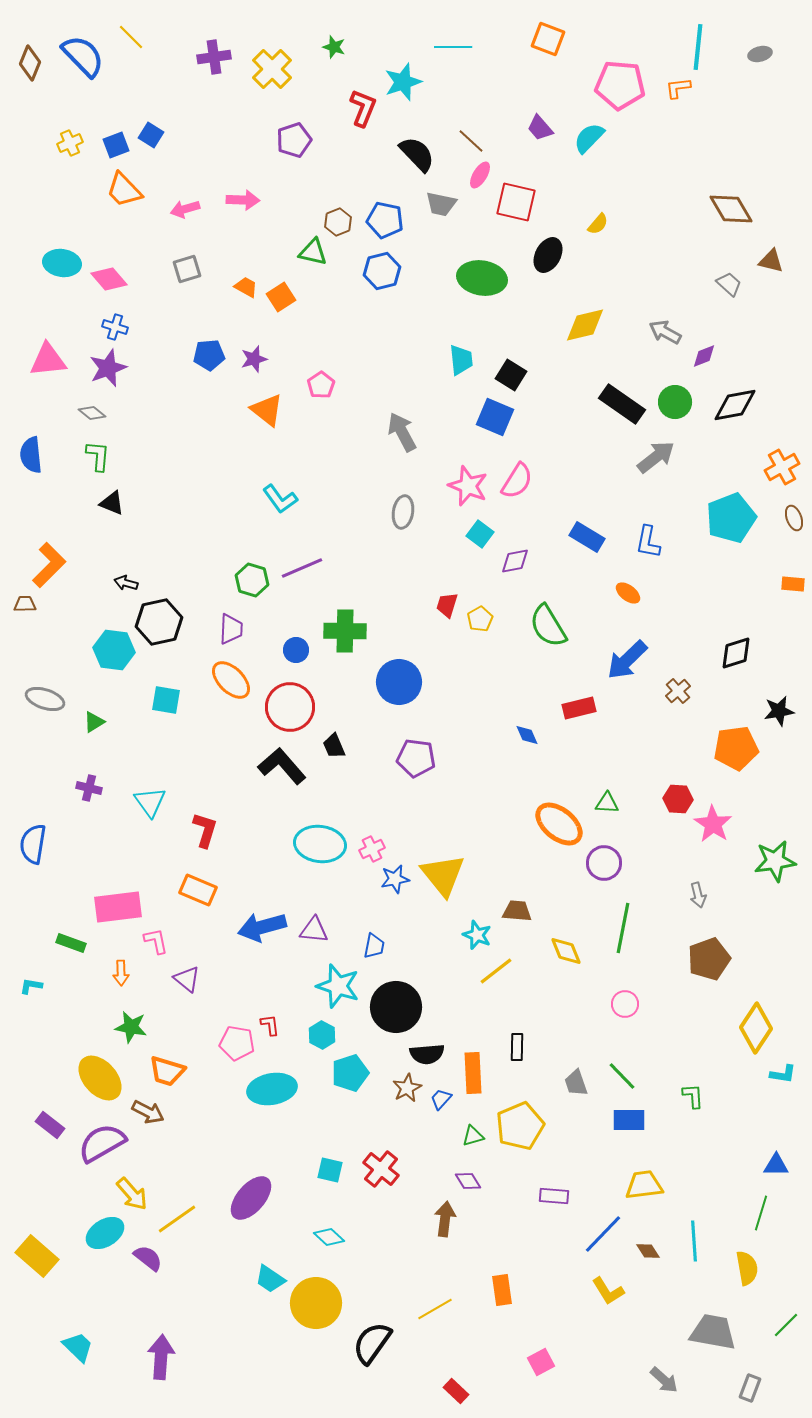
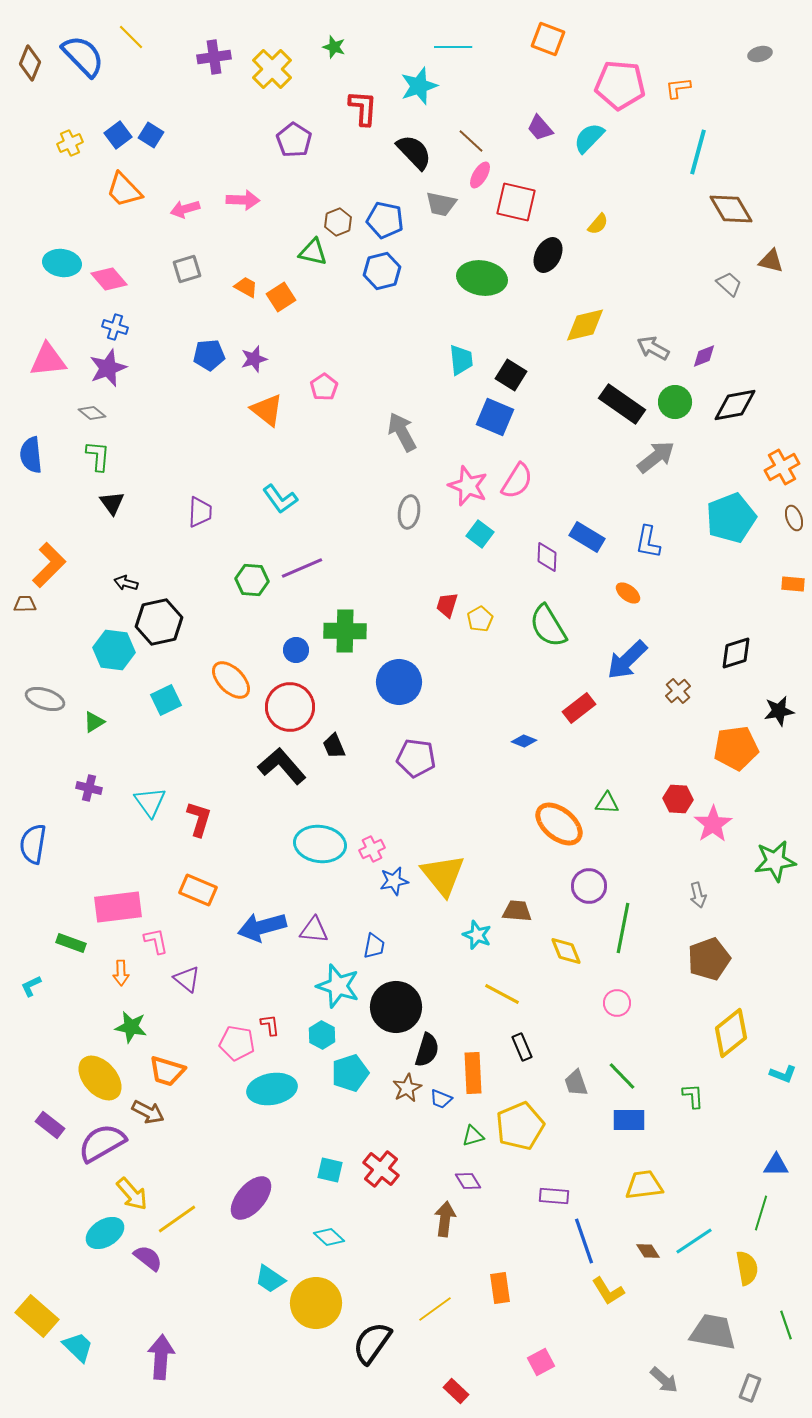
cyan line at (698, 47): moved 105 px down; rotated 9 degrees clockwise
cyan star at (403, 82): moved 16 px right, 4 px down
red L-shape at (363, 108): rotated 18 degrees counterclockwise
purple pentagon at (294, 140): rotated 20 degrees counterclockwise
blue square at (116, 145): moved 2 px right, 10 px up; rotated 16 degrees counterclockwise
black semicircle at (417, 154): moved 3 px left, 2 px up
gray arrow at (665, 332): moved 12 px left, 16 px down
pink pentagon at (321, 385): moved 3 px right, 2 px down
black triangle at (112, 503): rotated 32 degrees clockwise
gray ellipse at (403, 512): moved 6 px right
purple diamond at (515, 561): moved 32 px right, 4 px up; rotated 76 degrees counterclockwise
green hexagon at (252, 580): rotated 12 degrees counterclockwise
purple trapezoid at (231, 629): moved 31 px left, 117 px up
cyan square at (166, 700): rotated 36 degrees counterclockwise
red rectangle at (579, 708): rotated 24 degrees counterclockwise
blue diamond at (527, 735): moved 3 px left, 6 px down; rotated 45 degrees counterclockwise
pink star at (713, 824): rotated 6 degrees clockwise
red L-shape at (205, 830): moved 6 px left, 11 px up
purple circle at (604, 863): moved 15 px left, 23 px down
blue star at (395, 879): moved 1 px left, 2 px down
yellow line at (496, 971): moved 6 px right, 23 px down; rotated 66 degrees clockwise
cyan L-shape at (31, 986): rotated 35 degrees counterclockwise
pink circle at (625, 1004): moved 8 px left, 1 px up
yellow diamond at (756, 1028): moved 25 px left, 5 px down; rotated 18 degrees clockwise
black rectangle at (517, 1047): moved 5 px right; rotated 24 degrees counterclockwise
black semicircle at (427, 1054): moved 4 px up; rotated 68 degrees counterclockwise
cyan L-shape at (783, 1074): rotated 12 degrees clockwise
blue trapezoid at (441, 1099): rotated 110 degrees counterclockwise
blue line at (603, 1234): moved 19 px left, 7 px down; rotated 63 degrees counterclockwise
cyan line at (694, 1241): rotated 60 degrees clockwise
yellow rectangle at (37, 1256): moved 60 px down
orange rectangle at (502, 1290): moved 2 px left, 2 px up
yellow line at (435, 1309): rotated 6 degrees counterclockwise
green line at (786, 1325): rotated 64 degrees counterclockwise
